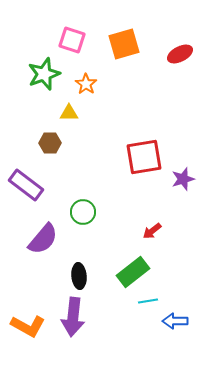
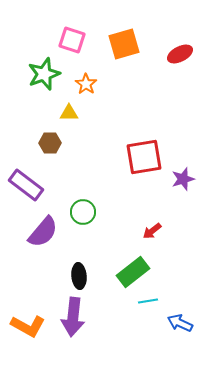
purple semicircle: moved 7 px up
blue arrow: moved 5 px right, 2 px down; rotated 25 degrees clockwise
